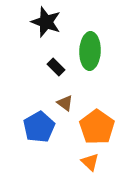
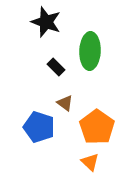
blue pentagon: rotated 24 degrees counterclockwise
